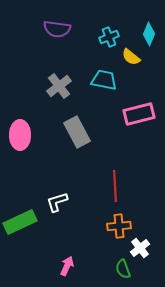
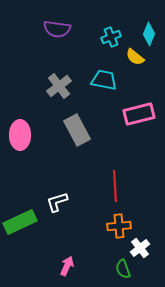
cyan cross: moved 2 px right
yellow semicircle: moved 4 px right
gray rectangle: moved 2 px up
